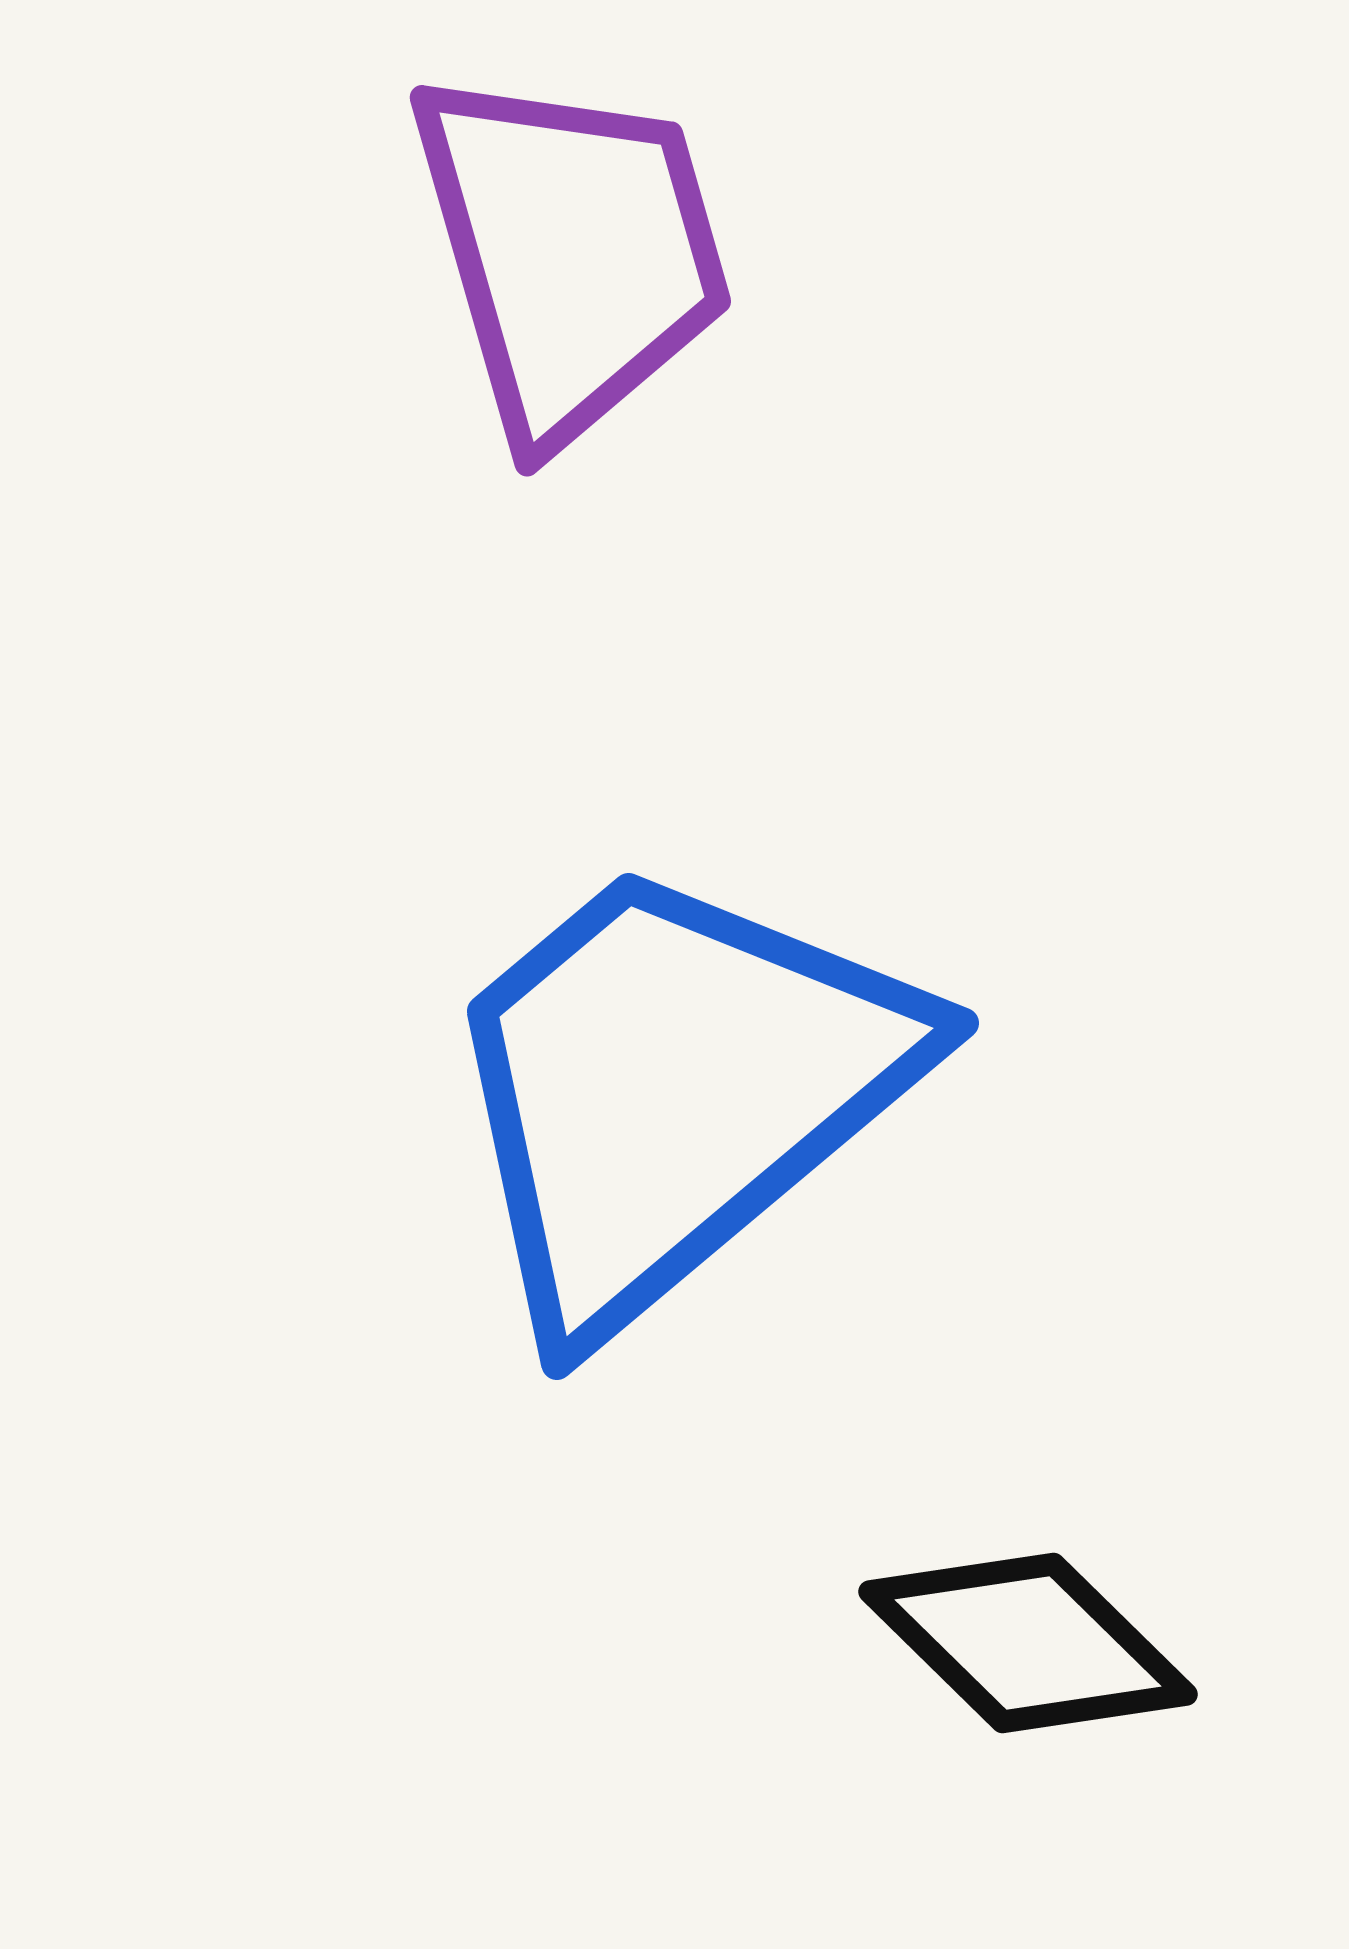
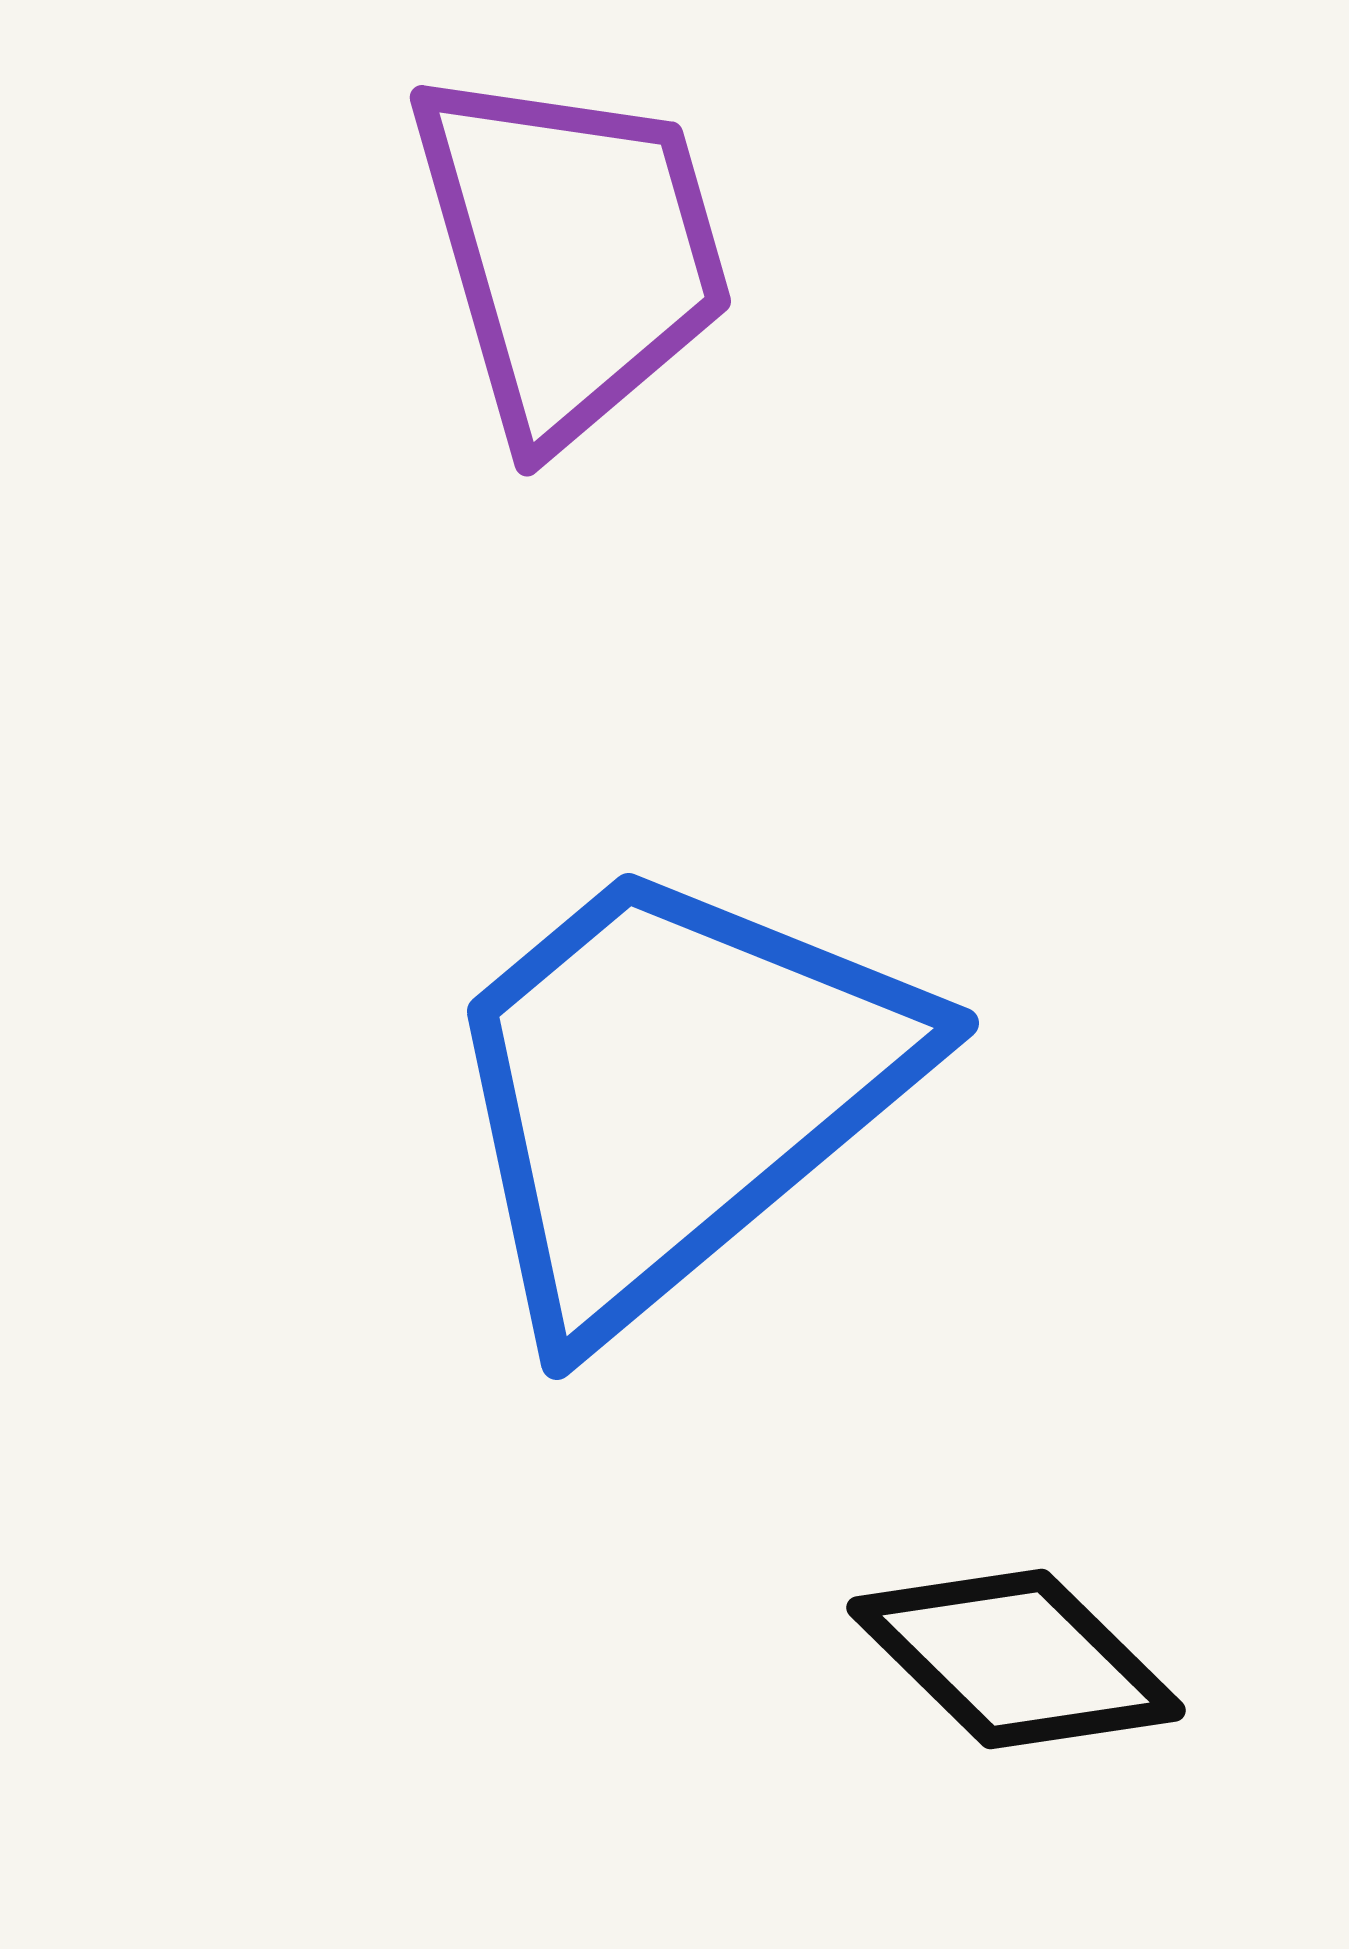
black diamond: moved 12 px left, 16 px down
